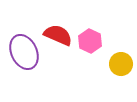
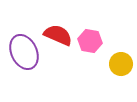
pink hexagon: rotated 15 degrees counterclockwise
